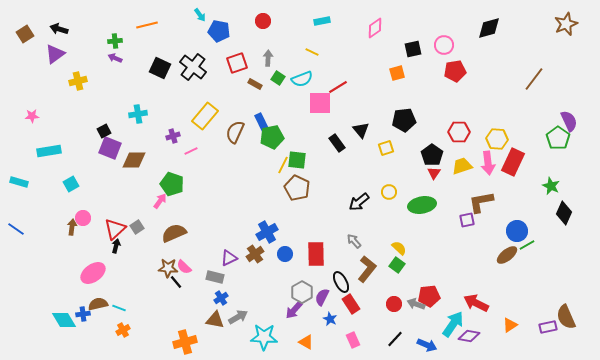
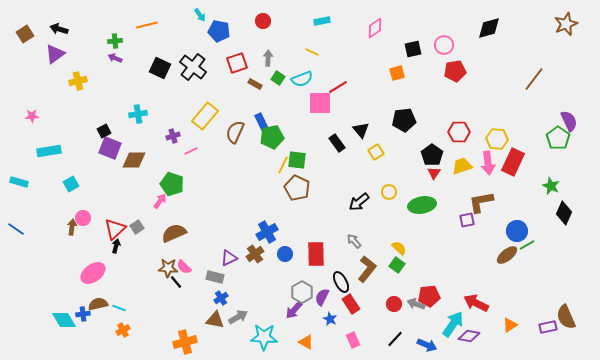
yellow square at (386, 148): moved 10 px left, 4 px down; rotated 14 degrees counterclockwise
